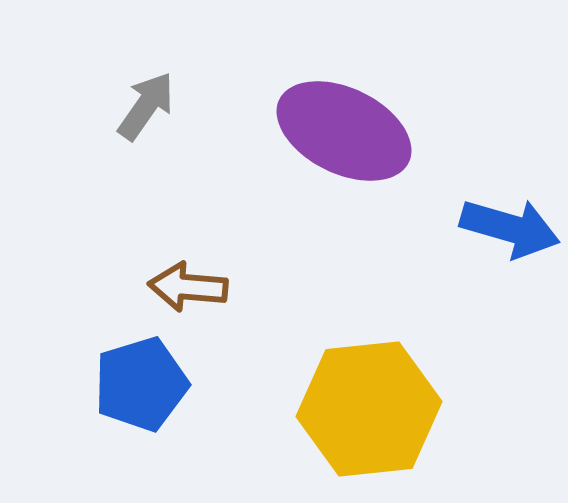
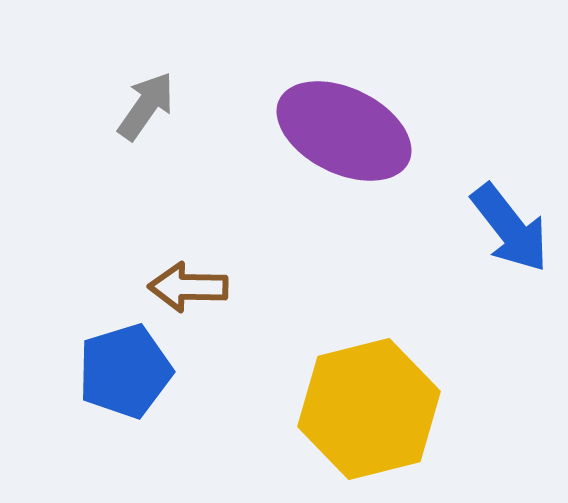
blue arrow: rotated 36 degrees clockwise
brown arrow: rotated 4 degrees counterclockwise
blue pentagon: moved 16 px left, 13 px up
yellow hexagon: rotated 8 degrees counterclockwise
